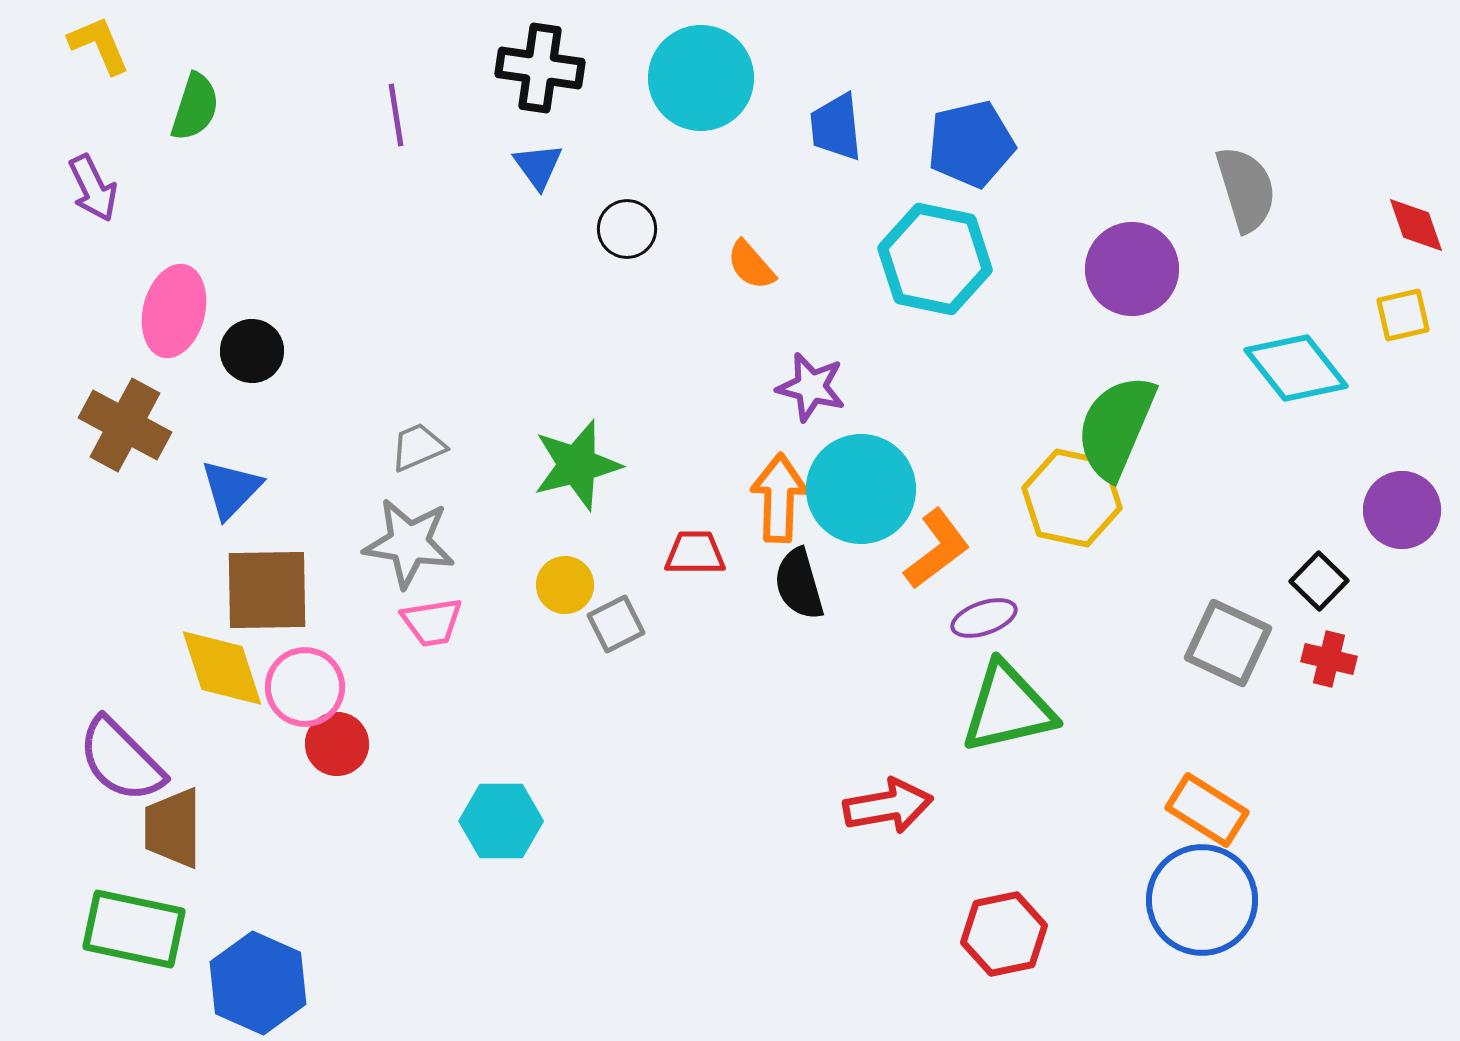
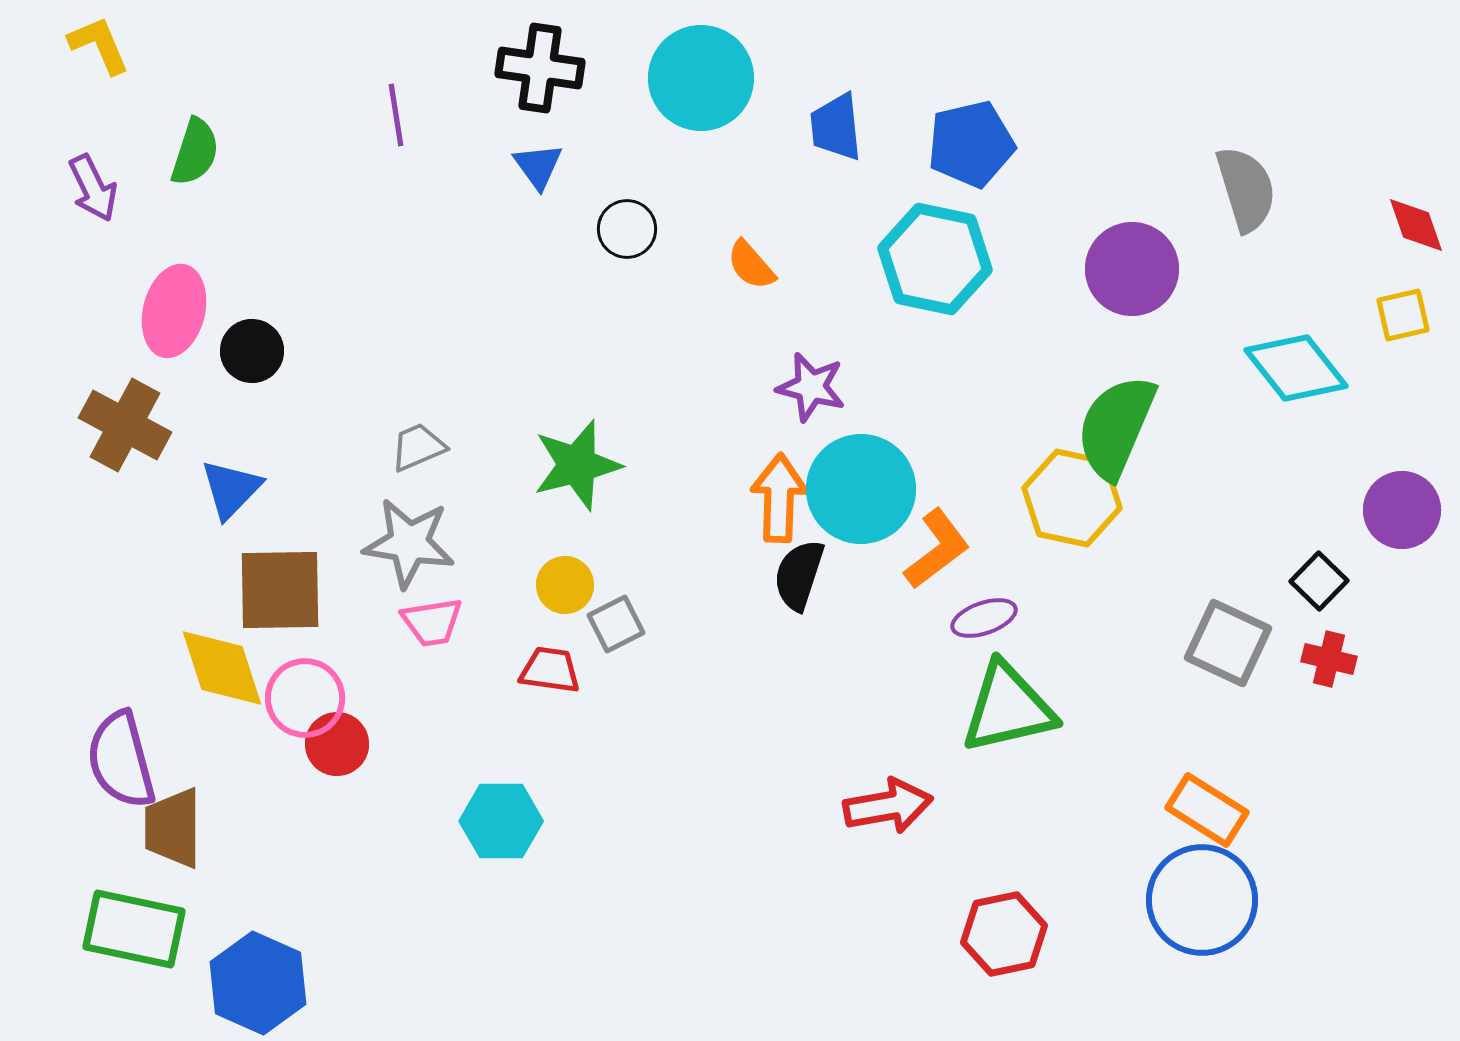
green semicircle at (195, 107): moved 45 px down
red trapezoid at (695, 553): moved 145 px left, 117 px down; rotated 8 degrees clockwise
black semicircle at (799, 584): moved 9 px up; rotated 34 degrees clockwise
brown square at (267, 590): moved 13 px right
pink circle at (305, 687): moved 11 px down
purple semicircle at (121, 760): rotated 30 degrees clockwise
